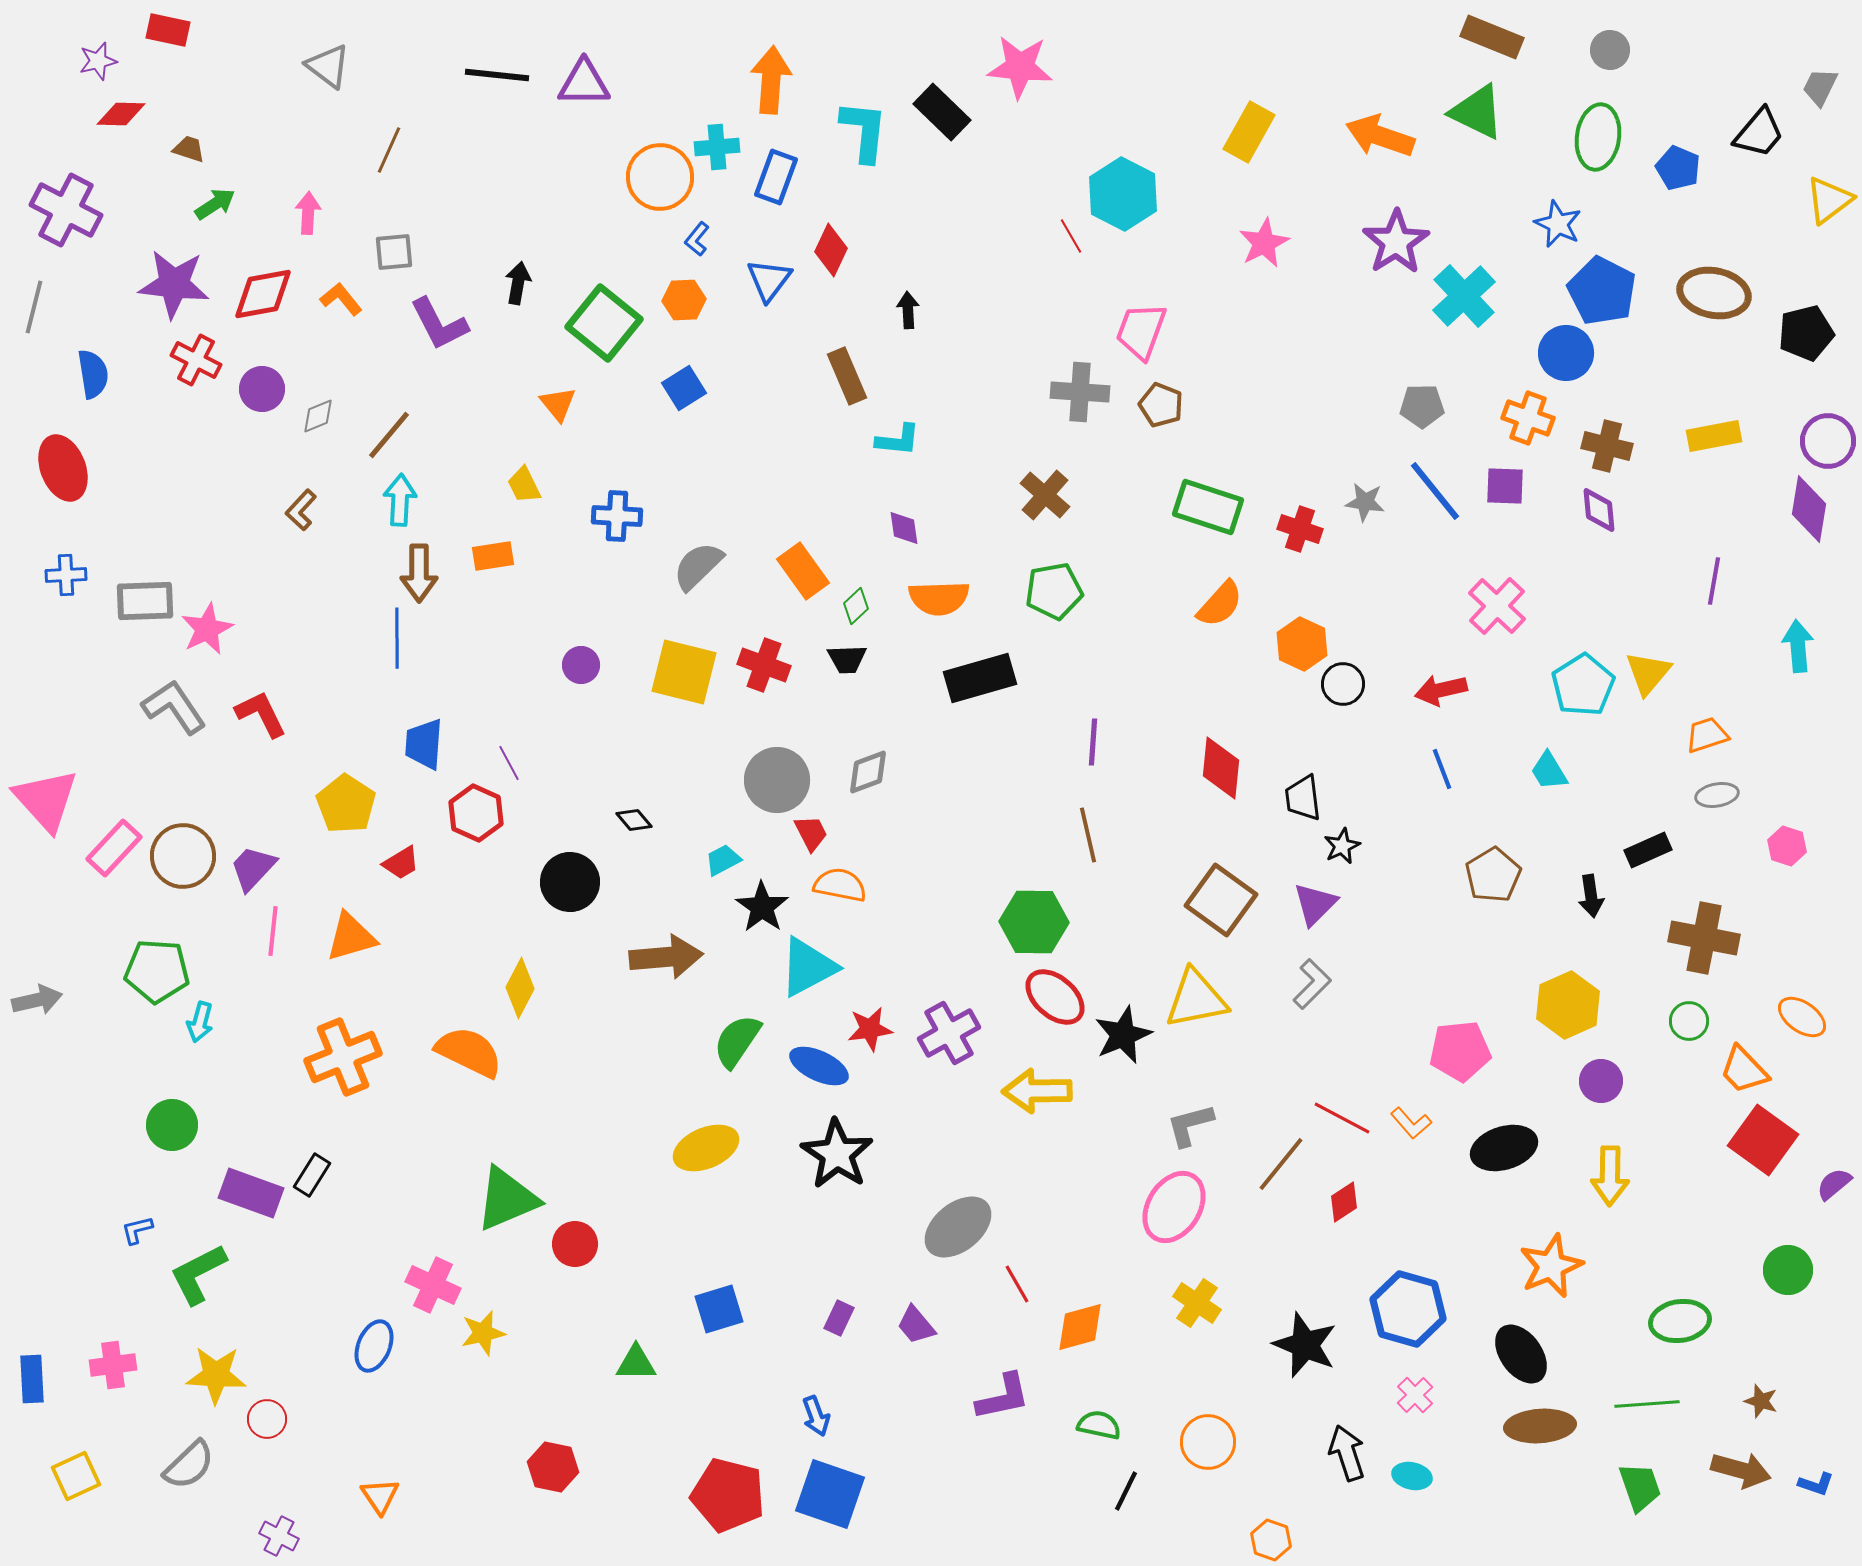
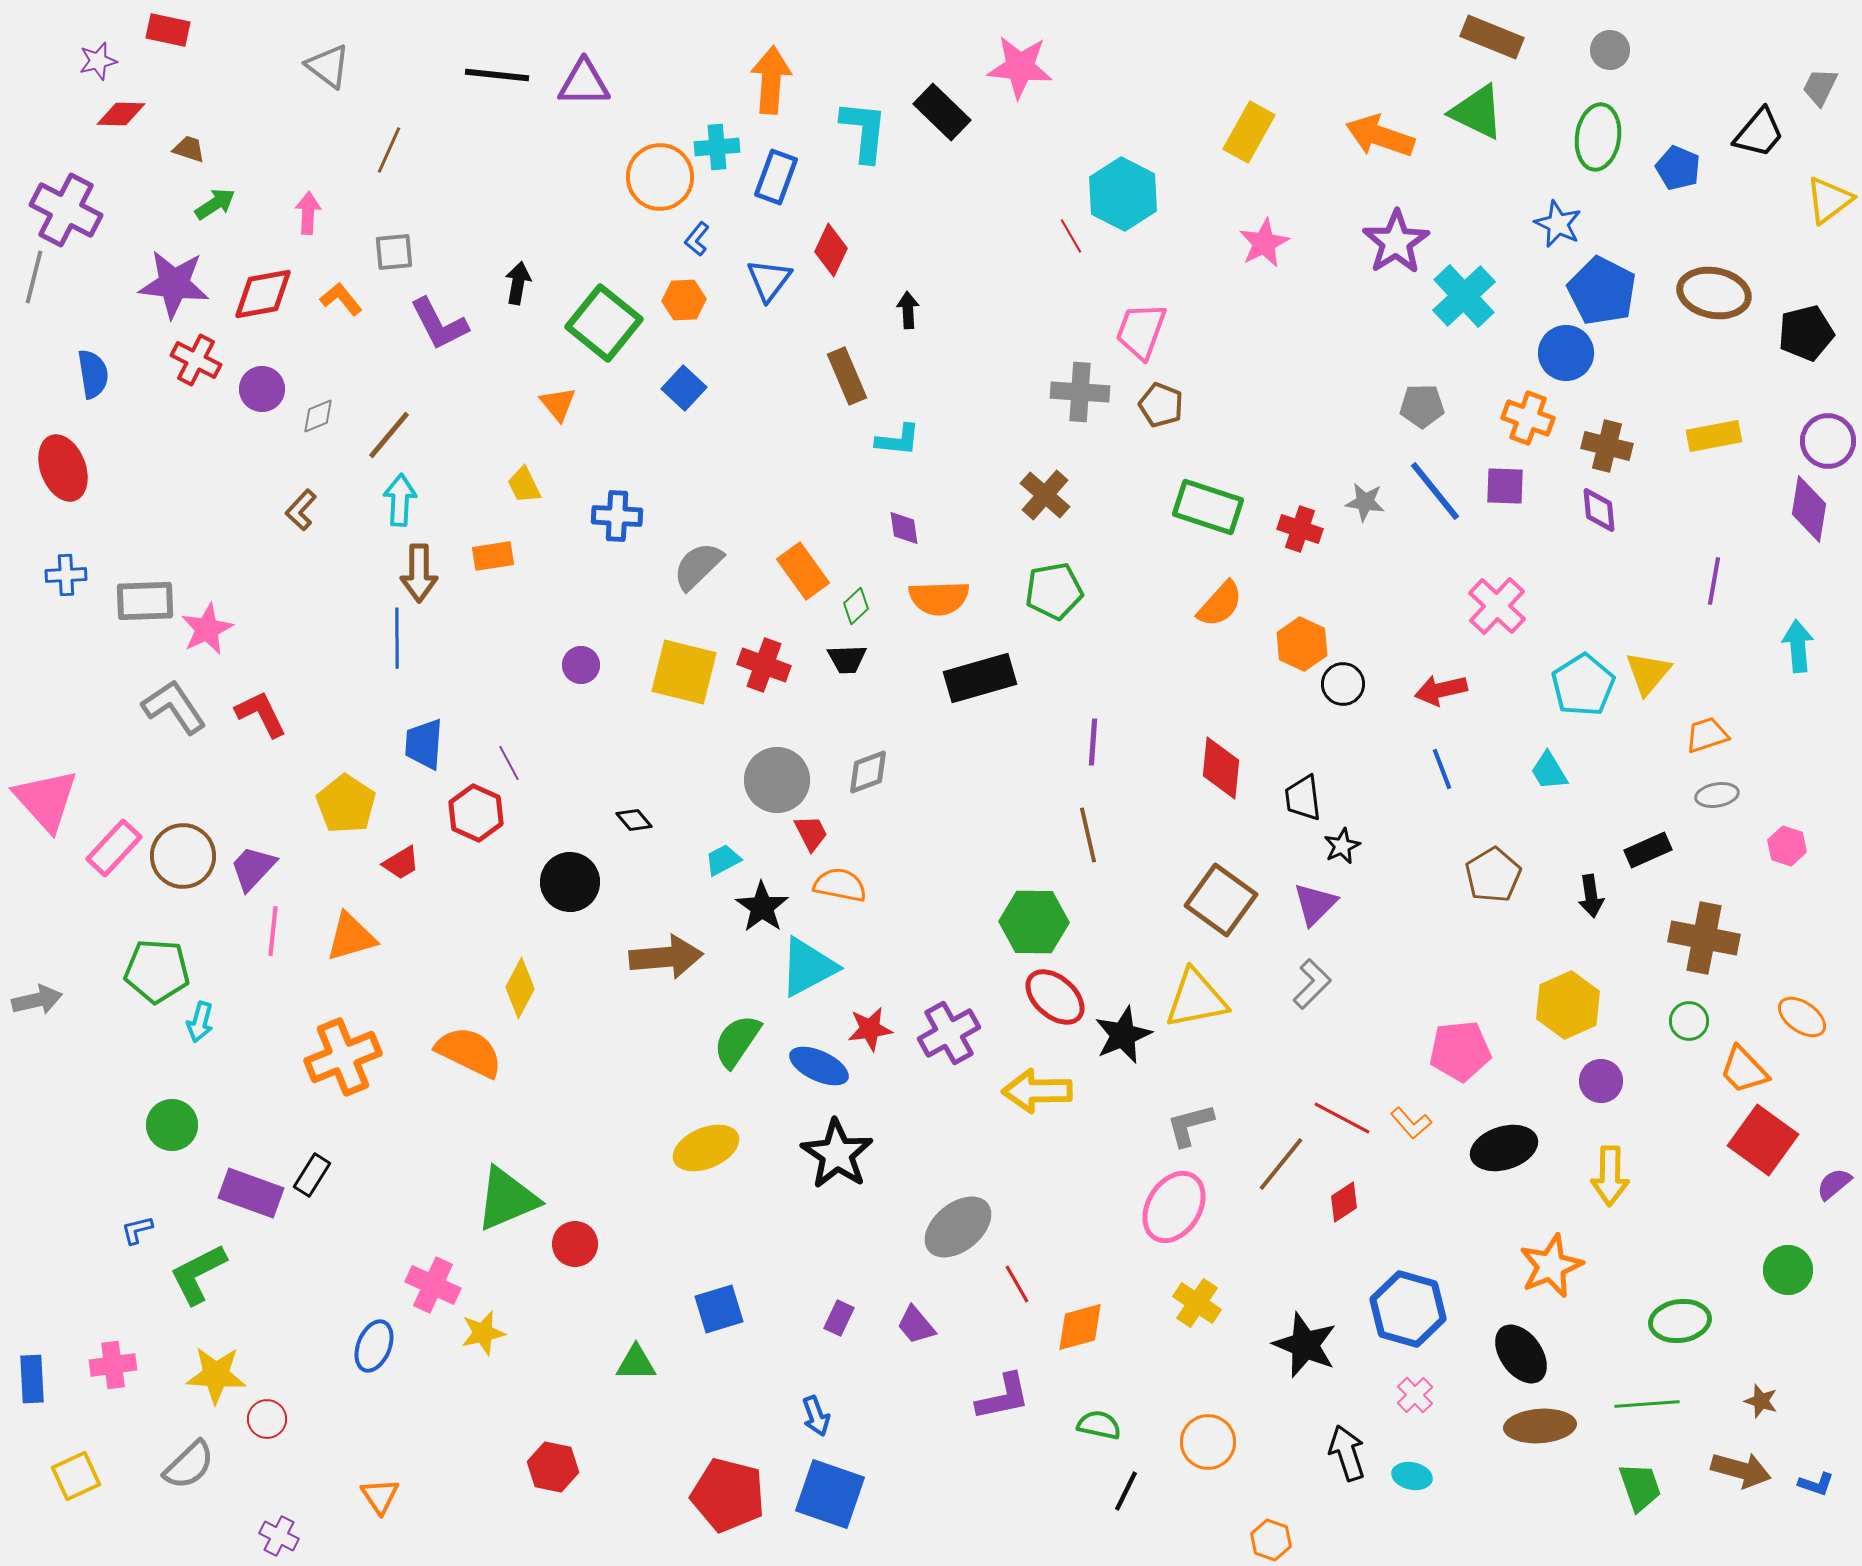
gray line at (34, 307): moved 30 px up
blue square at (684, 388): rotated 15 degrees counterclockwise
